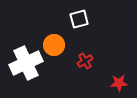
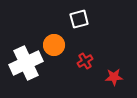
red star: moved 5 px left, 6 px up
